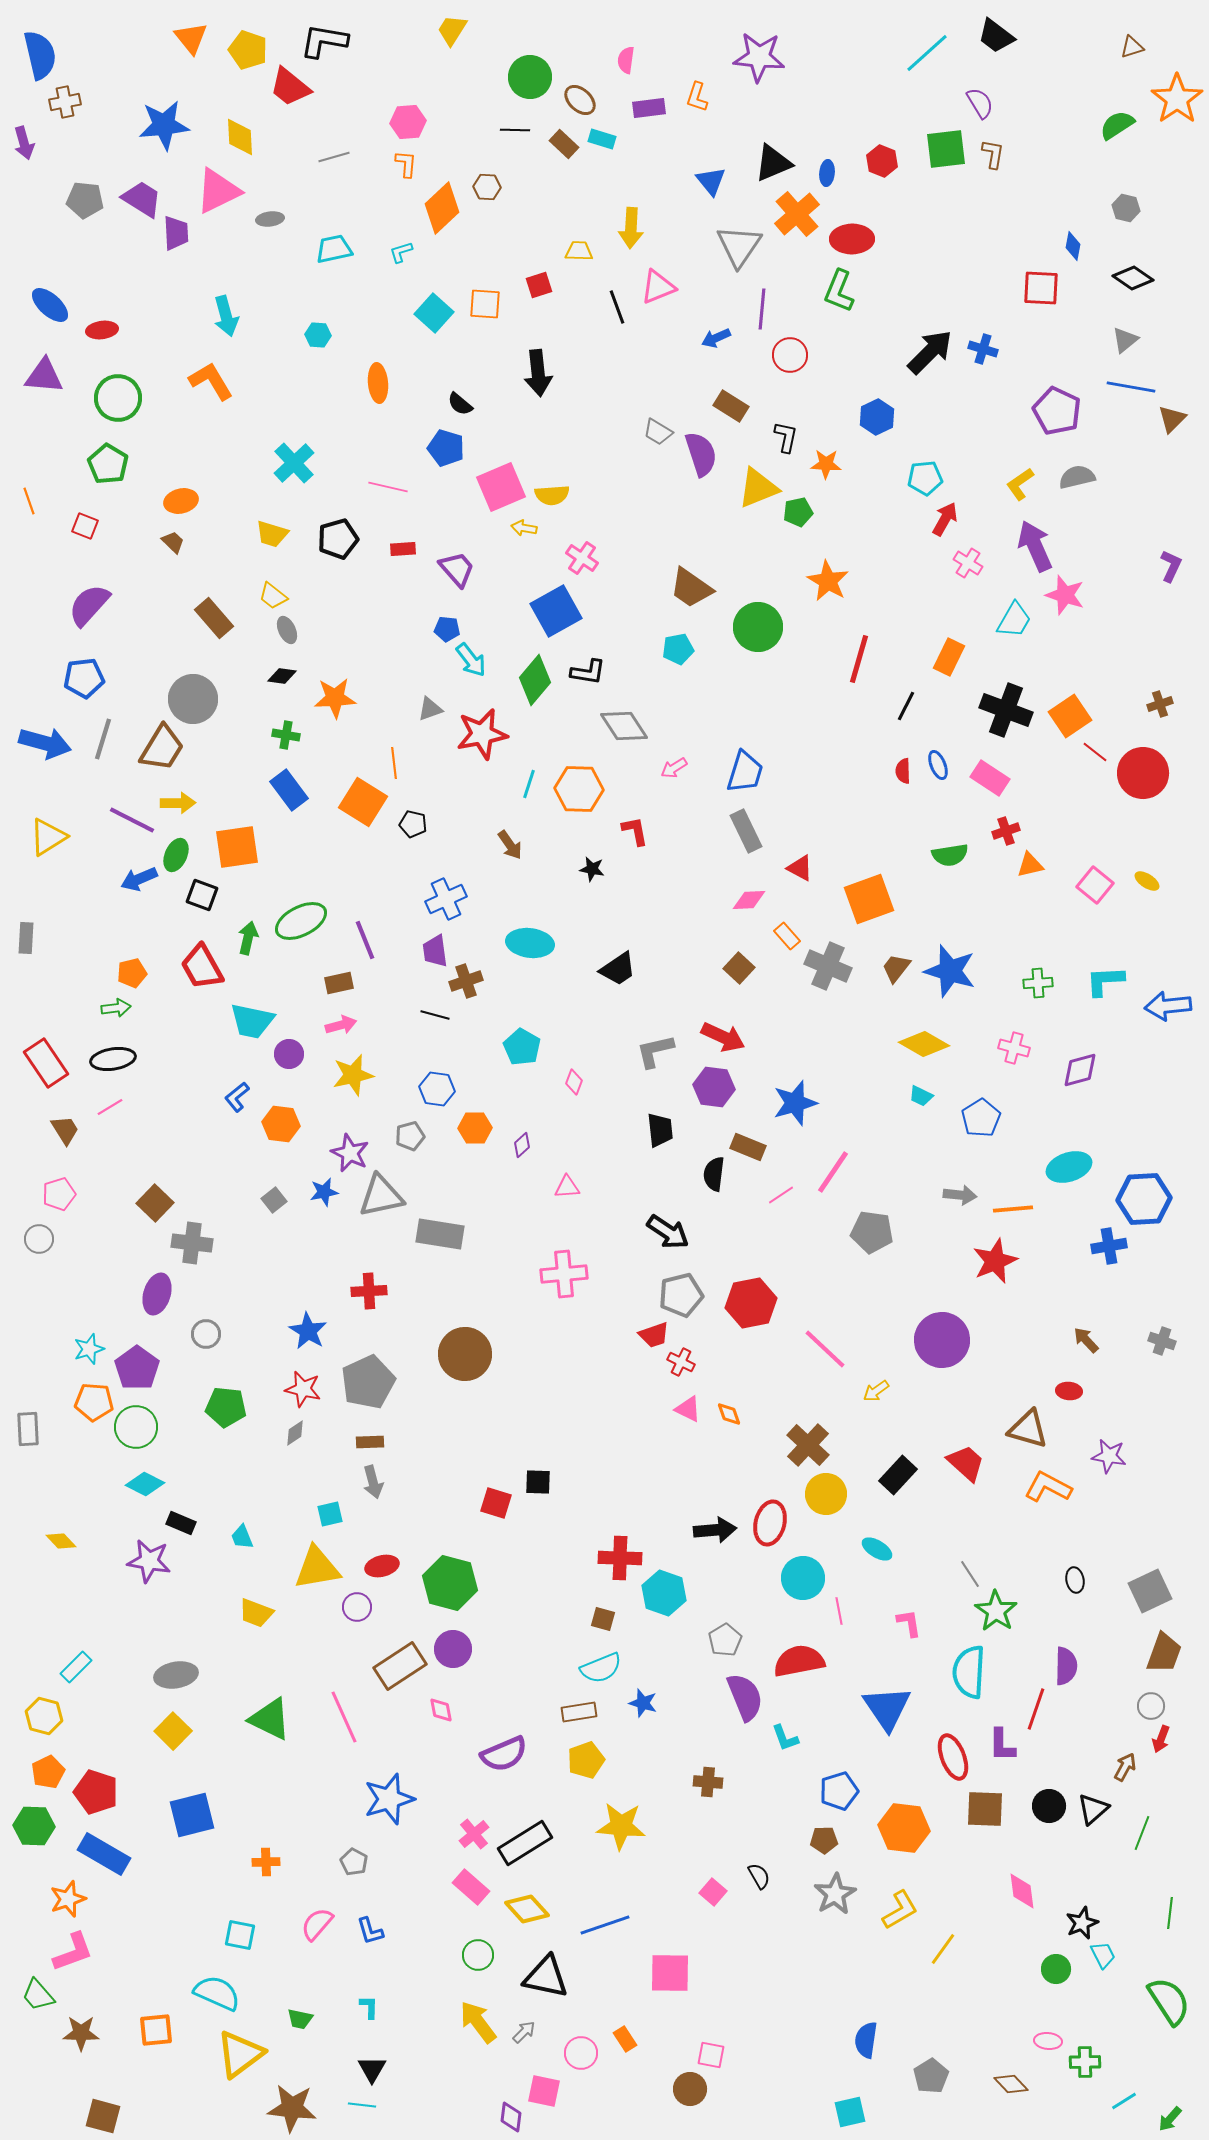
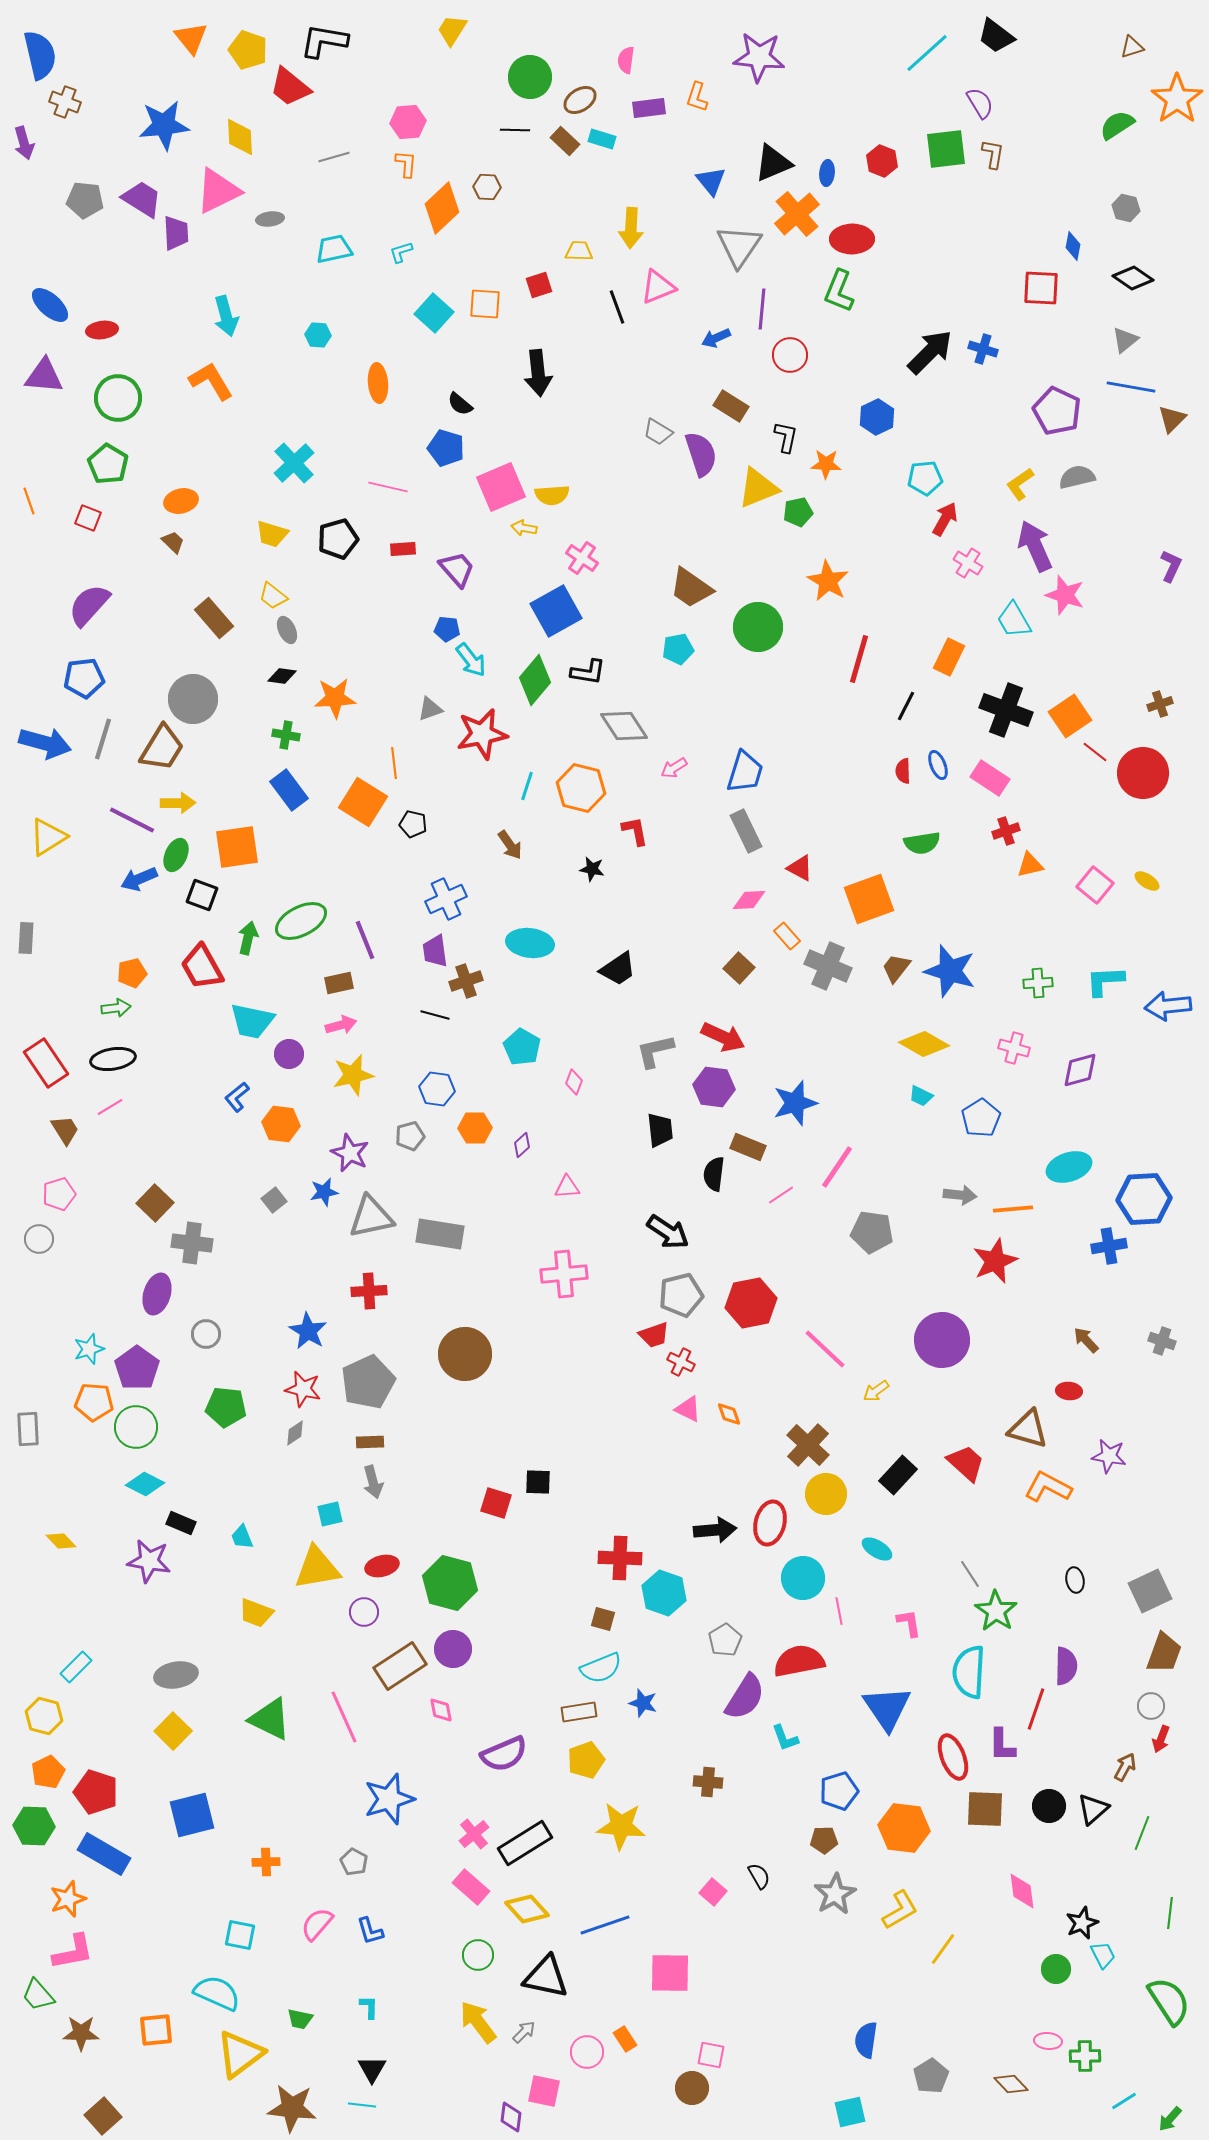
brown ellipse at (580, 100): rotated 76 degrees counterclockwise
brown cross at (65, 102): rotated 32 degrees clockwise
brown rectangle at (564, 144): moved 1 px right, 3 px up
red square at (85, 526): moved 3 px right, 8 px up
cyan trapezoid at (1014, 620): rotated 120 degrees clockwise
cyan line at (529, 784): moved 2 px left, 2 px down
orange hexagon at (579, 789): moved 2 px right, 1 px up; rotated 12 degrees clockwise
green semicircle at (950, 855): moved 28 px left, 12 px up
pink line at (833, 1172): moved 4 px right, 5 px up
gray triangle at (381, 1196): moved 10 px left, 21 px down
purple circle at (357, 1607): moved 7 px right, 5 px down
purple semicircle at (745, 1697): rotated 54 degrees clockwise
pink L-shape at (73, 1952): rotated 9 degrees clockwise
pink circle at (581, 2053): moved 6 px right, 1 px up
green cross at (1085, 2062): moved 6 px up
brown circle at (690, 2089): moved 2 px right, 1 px up
brown square at (103, 2116): rotated 33 degrees clockwise
